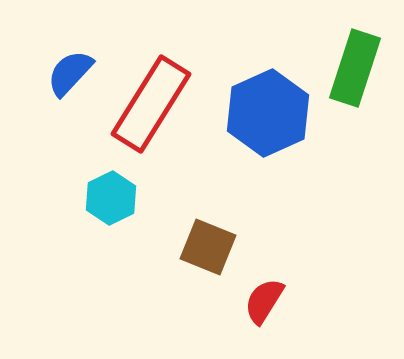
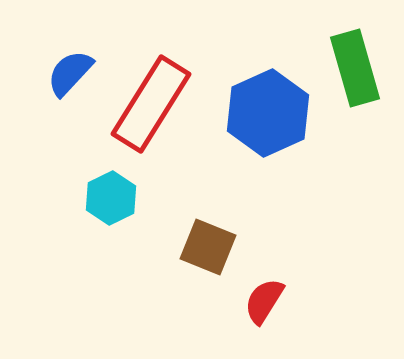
green rectangle: rotated 34 degrees counterclockwise
